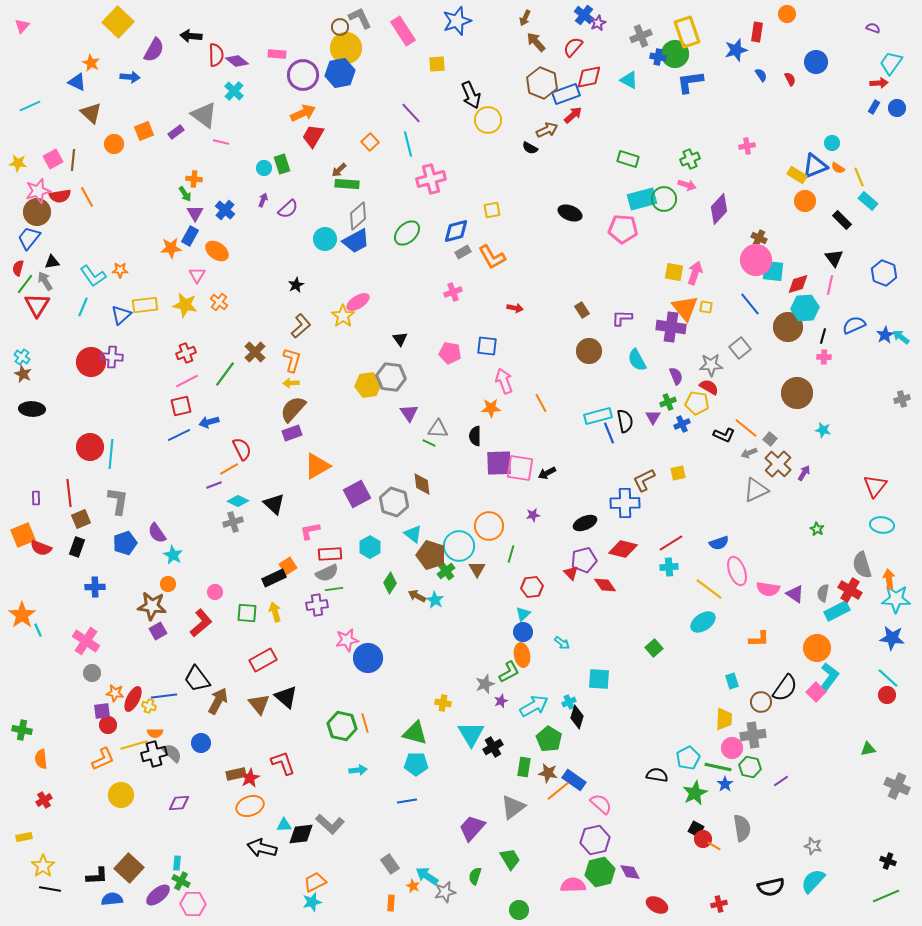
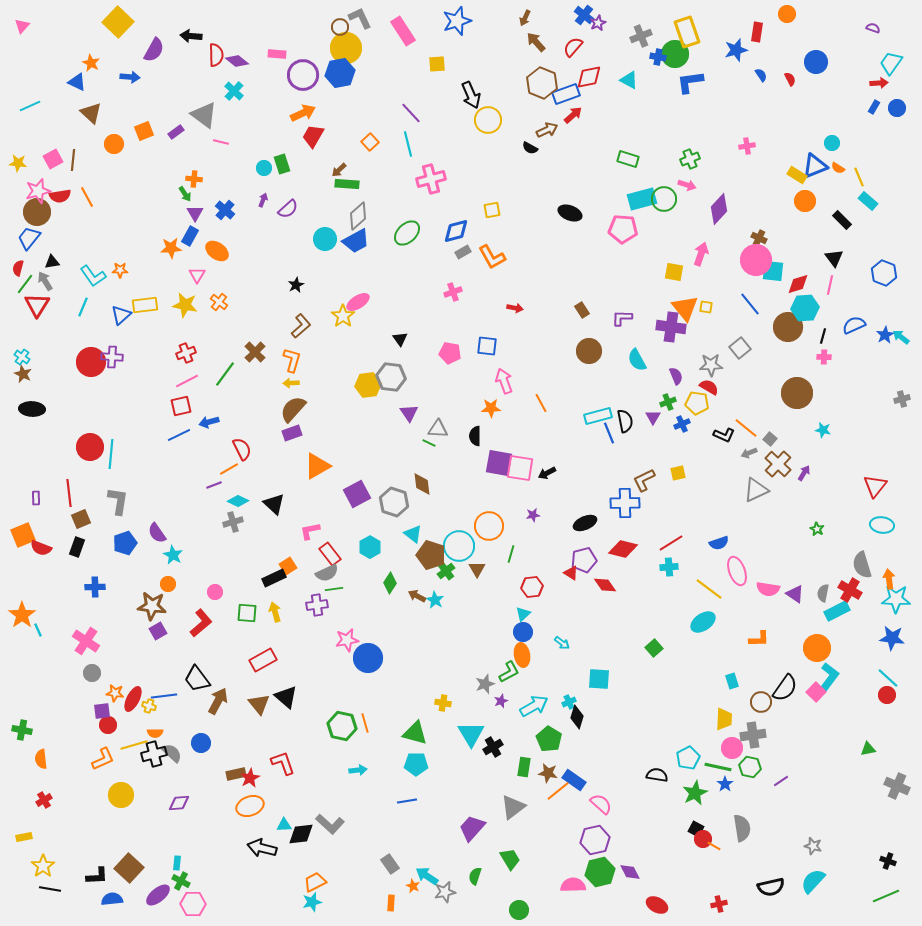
pink arrow at (695, 273): moved 6 px right, 19 px up
purple square at (499, 463): rotated 12 degrees clockwise
red rectangle at (330, 554): rotated 55 degrees clockwise
red triangle at (571, 573): rotated 14 degrees counterclockwise
